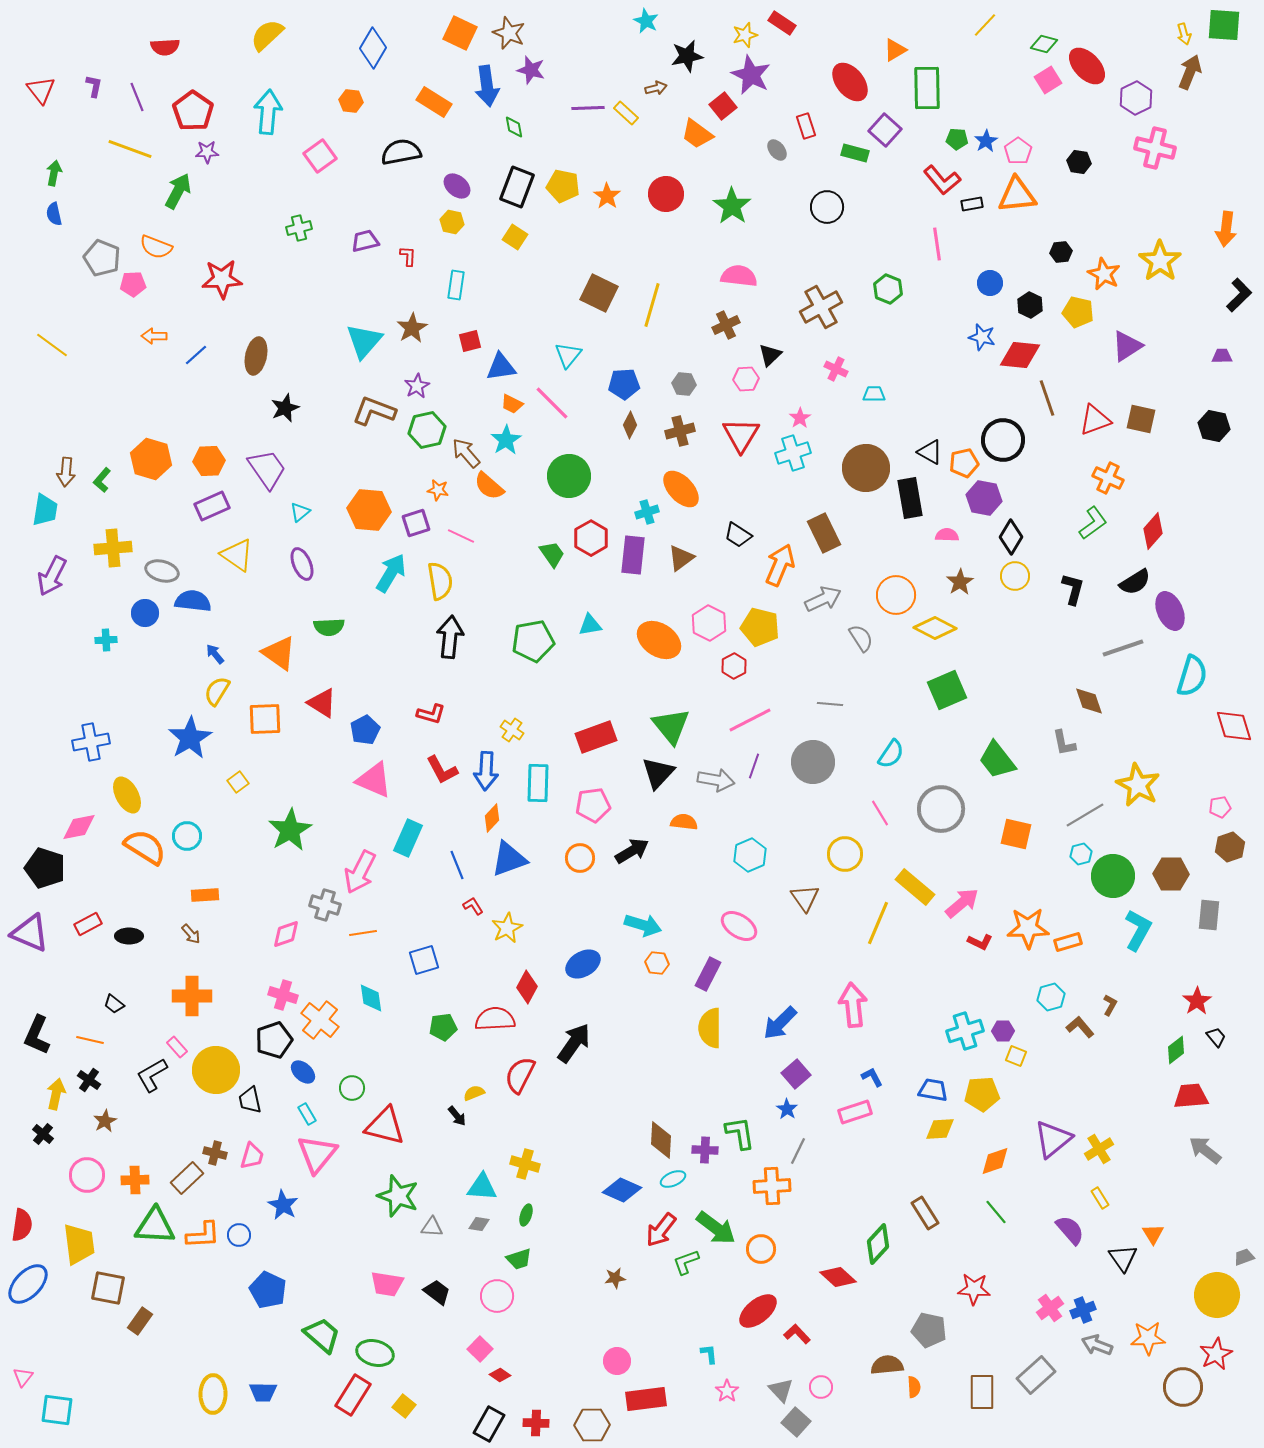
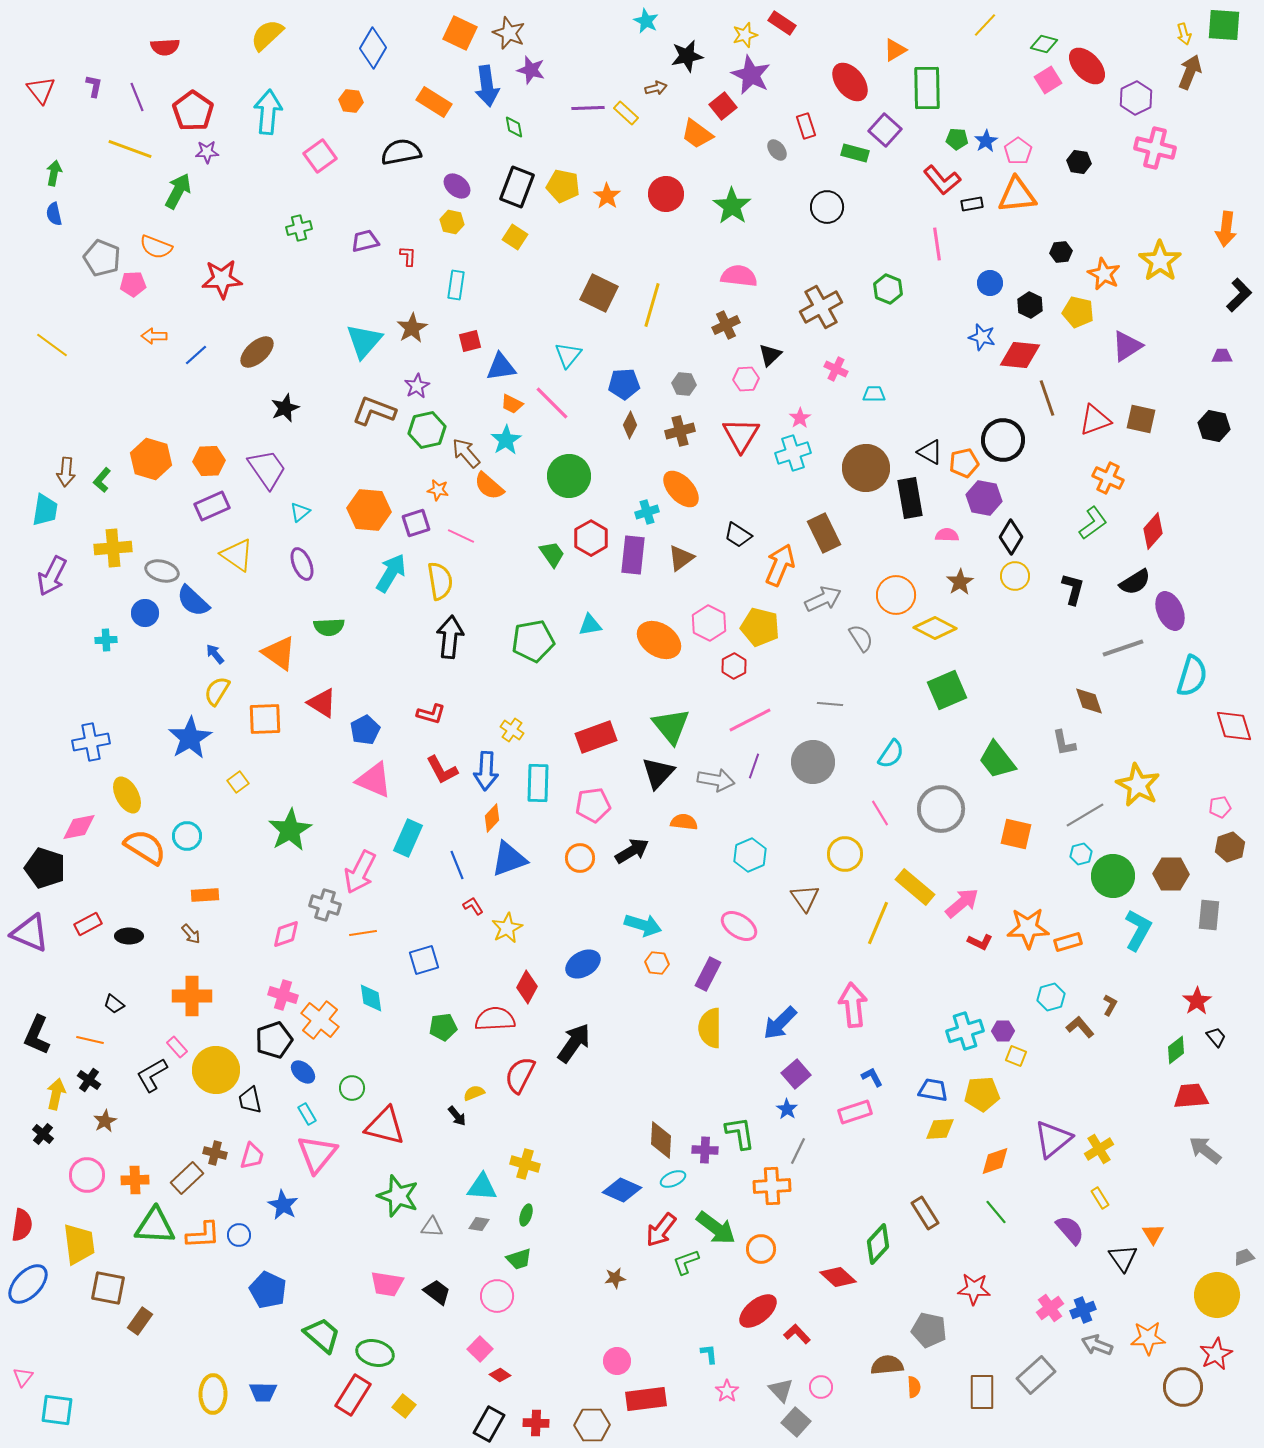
brown ellipse at (256, 356): moved 1 px right, 4 px up; rotated 36 degrees clockwise
blue semicircle at (193, 601): rotated 144 degrees counterclockwise
